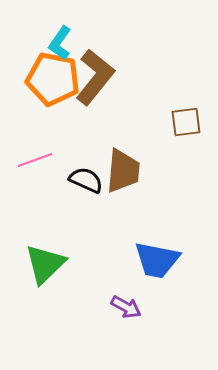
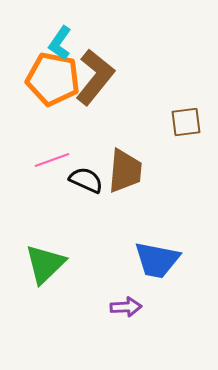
pink line: moved 17 px right
brown trapezoid: moved 2 px right
purple arrow: rotated 32 degrees counterclockwise
